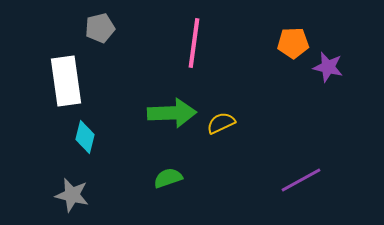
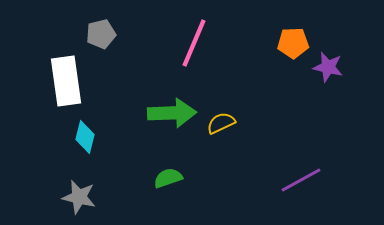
gray pentagon: moved 1 px right, 6 px down
pink line: rotated 15 degrees clockwise
gray star: moved 7 px right, 2 px down
